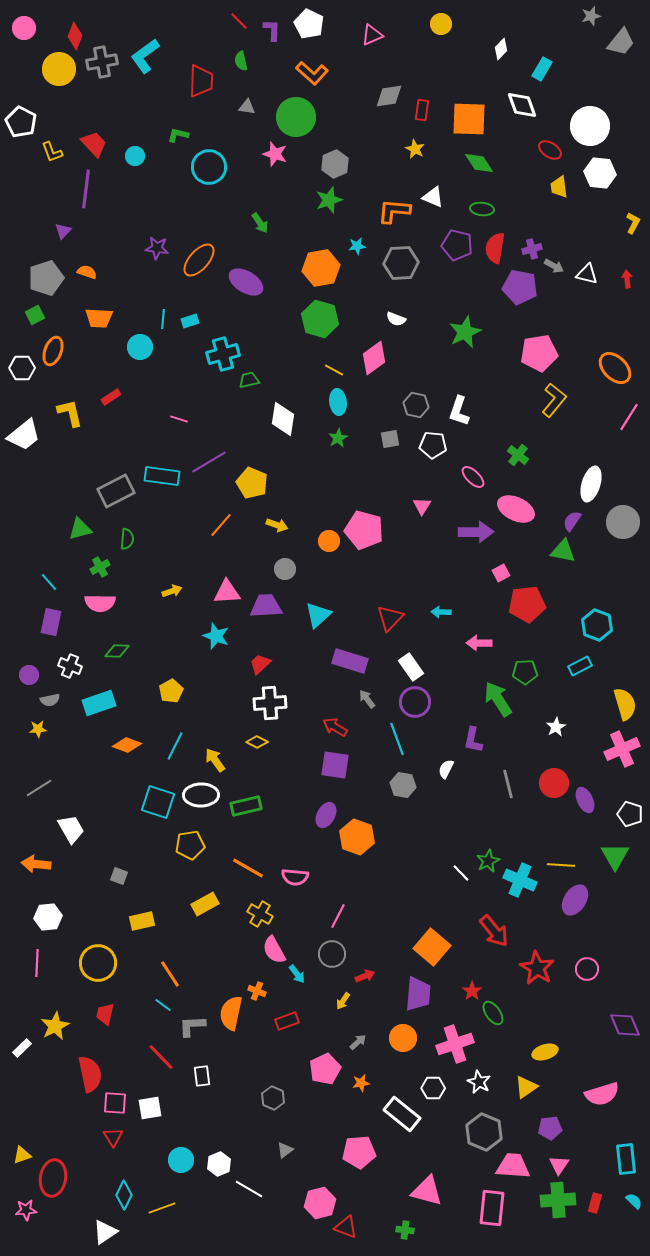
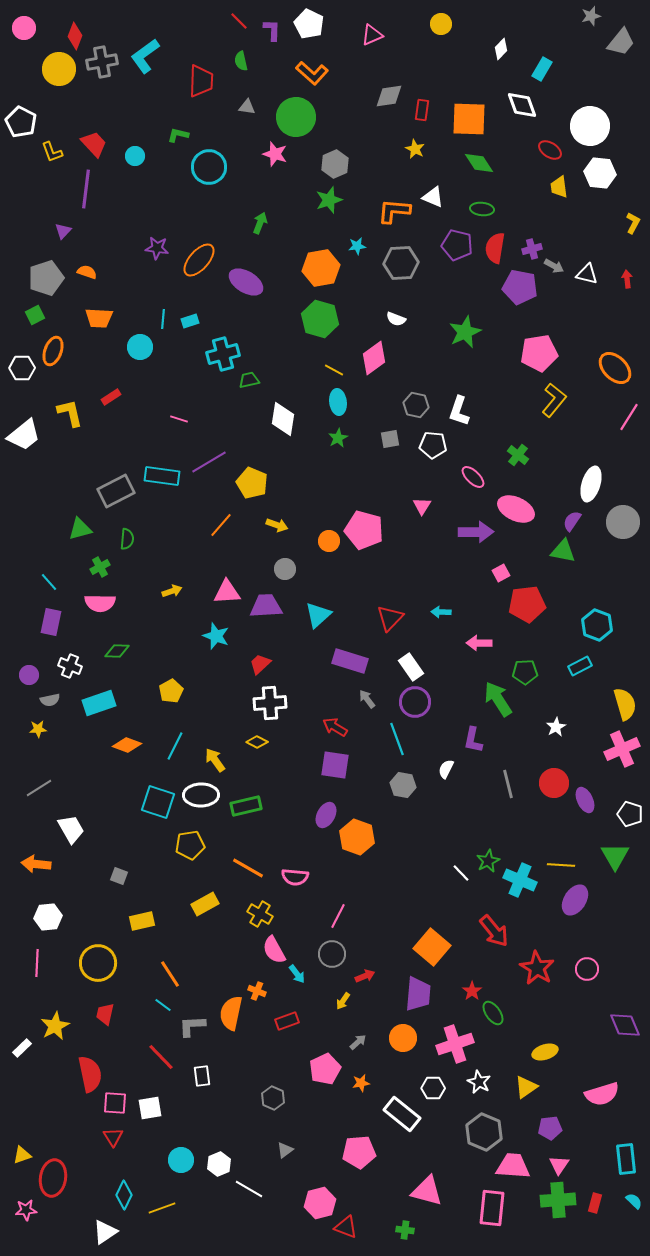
green arrow at (260, 223): rotated 125 degrees counterclockwise
